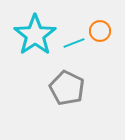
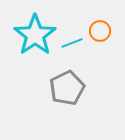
cyan line: moved 2 px left
gray pentagon: rotated 20 degrees clockwise
